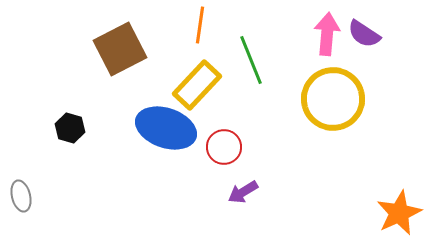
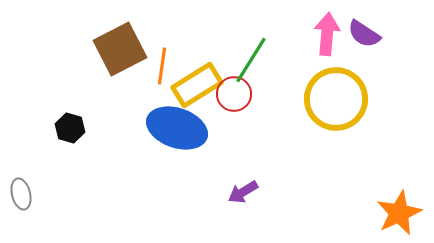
orange line: moved 38 px left, 41 px down
green line: rotated 54 degrees clockwise
yellow rectangle: rotated 15 degrees clockwise
yellow circle: moved 3 px right
blue ellipse: moved 11 px right
red circle: moved 10 px right, 53 px up
gray ellipse: moved 2 px up
